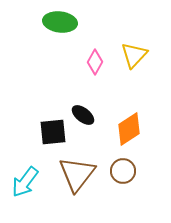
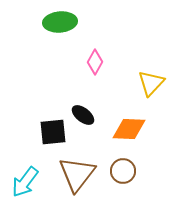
green ellipse: rotated 12 degrees counterclockwise
yellow triangle: moved 17 px right, 28 px down
orange diamond: rotated 36 degrees clockwise
